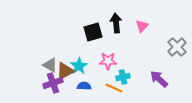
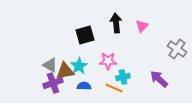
black square: moved 8 px left, 3 px down
gray cross: moved 2 px down; rotated 12 degrees counterclockwise
brown triangle: rotated 18 degrees clockwise
